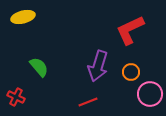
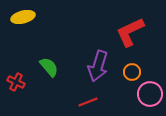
red L-shape: moved 2 px down
green semicircle: moved 10 px right
orange circle: moved 1 px right
red cross: moved 15 px up
